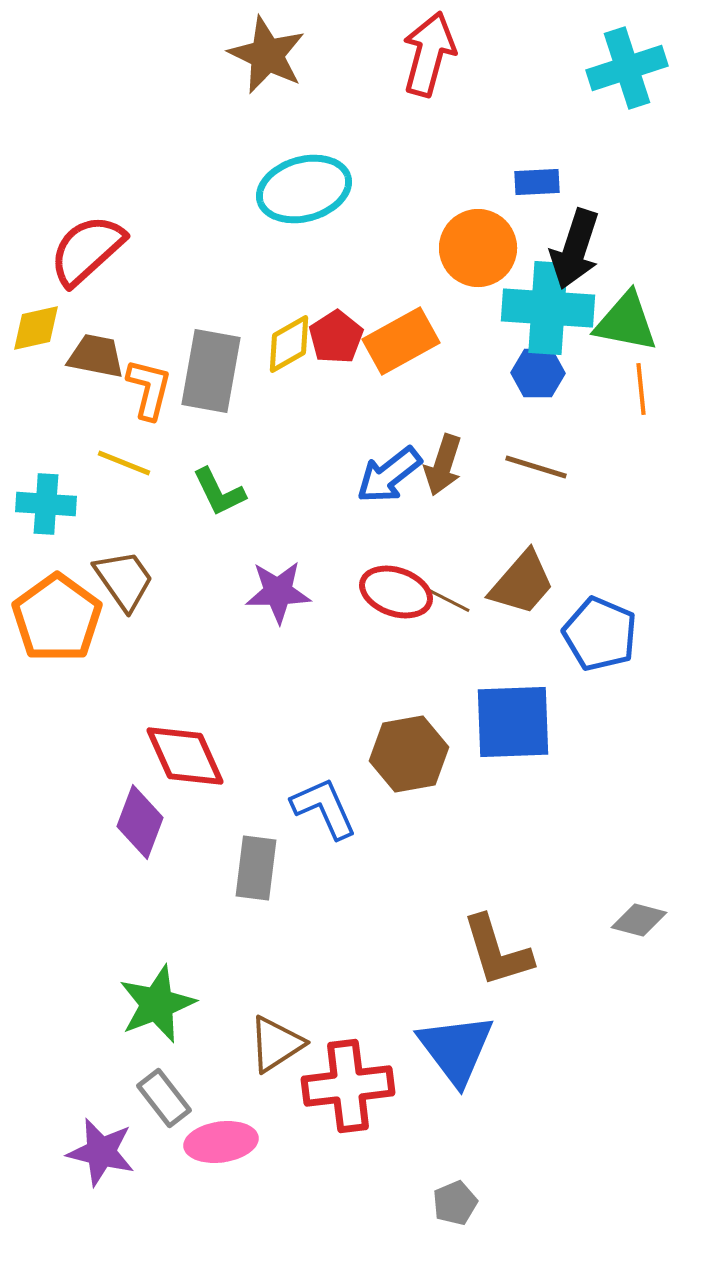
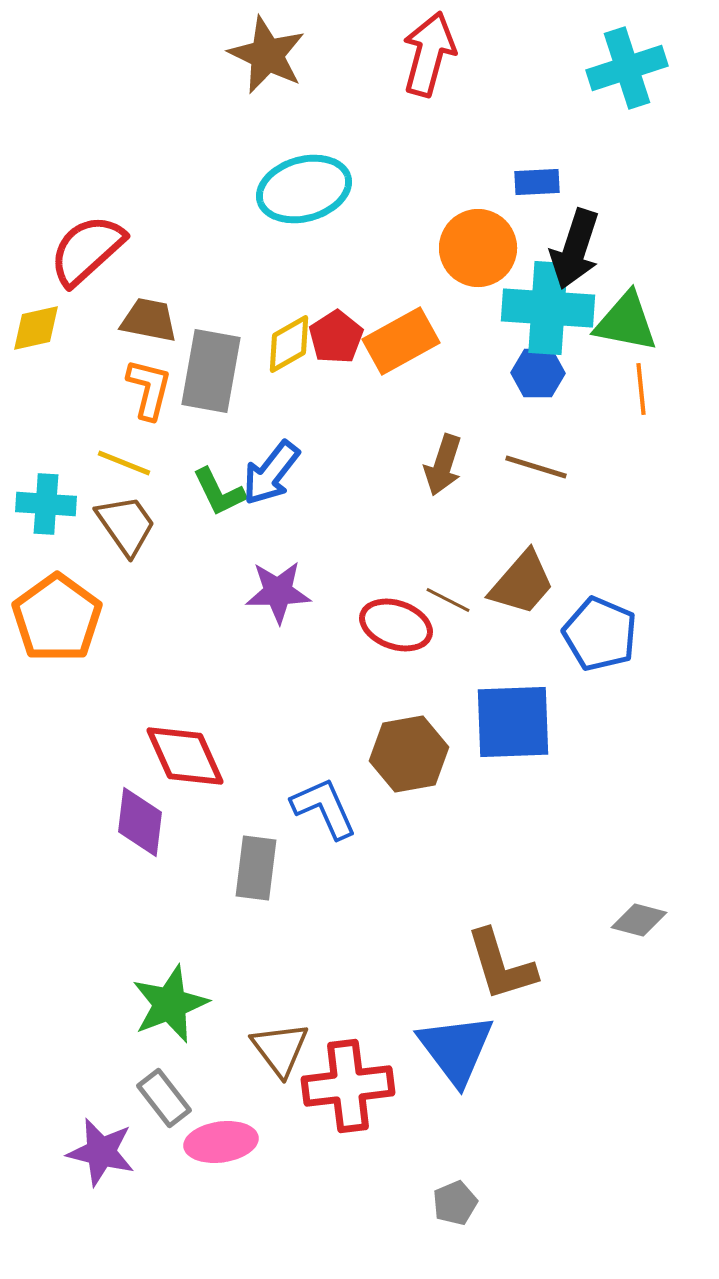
brown trapezoid at (96, 356): moved 53 px right, 36 px up
blue arrow at (389, 475): moved 118 px left, 2 px up; rotated 14 degrees counterclockwise
brown trapezoid at (124, 580): moved 2 px right, 55 px up
red ellipse at (396, 592): moved 33 px down
purple diamond at (140, 822): rotated 14 degrees counterclockwise
brown L-shape at (497, 951): moved 4 px right, 14 px down
green star at (157, 1004): moved 13 px right
brown triangle at (276, 1044): moved 4 px right, 5 px down; rotated 34 degrees counterclockwise
